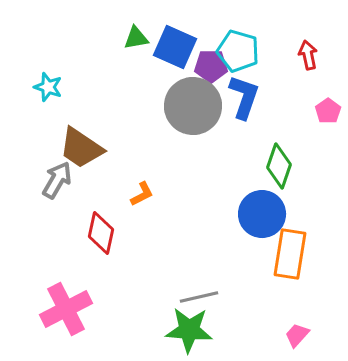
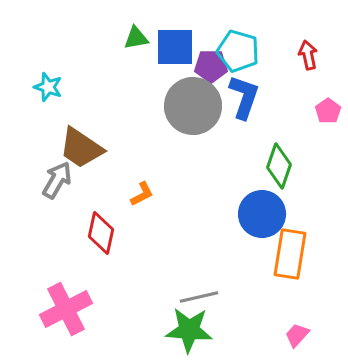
blue square: rotated 24 degrees counterclockwise
